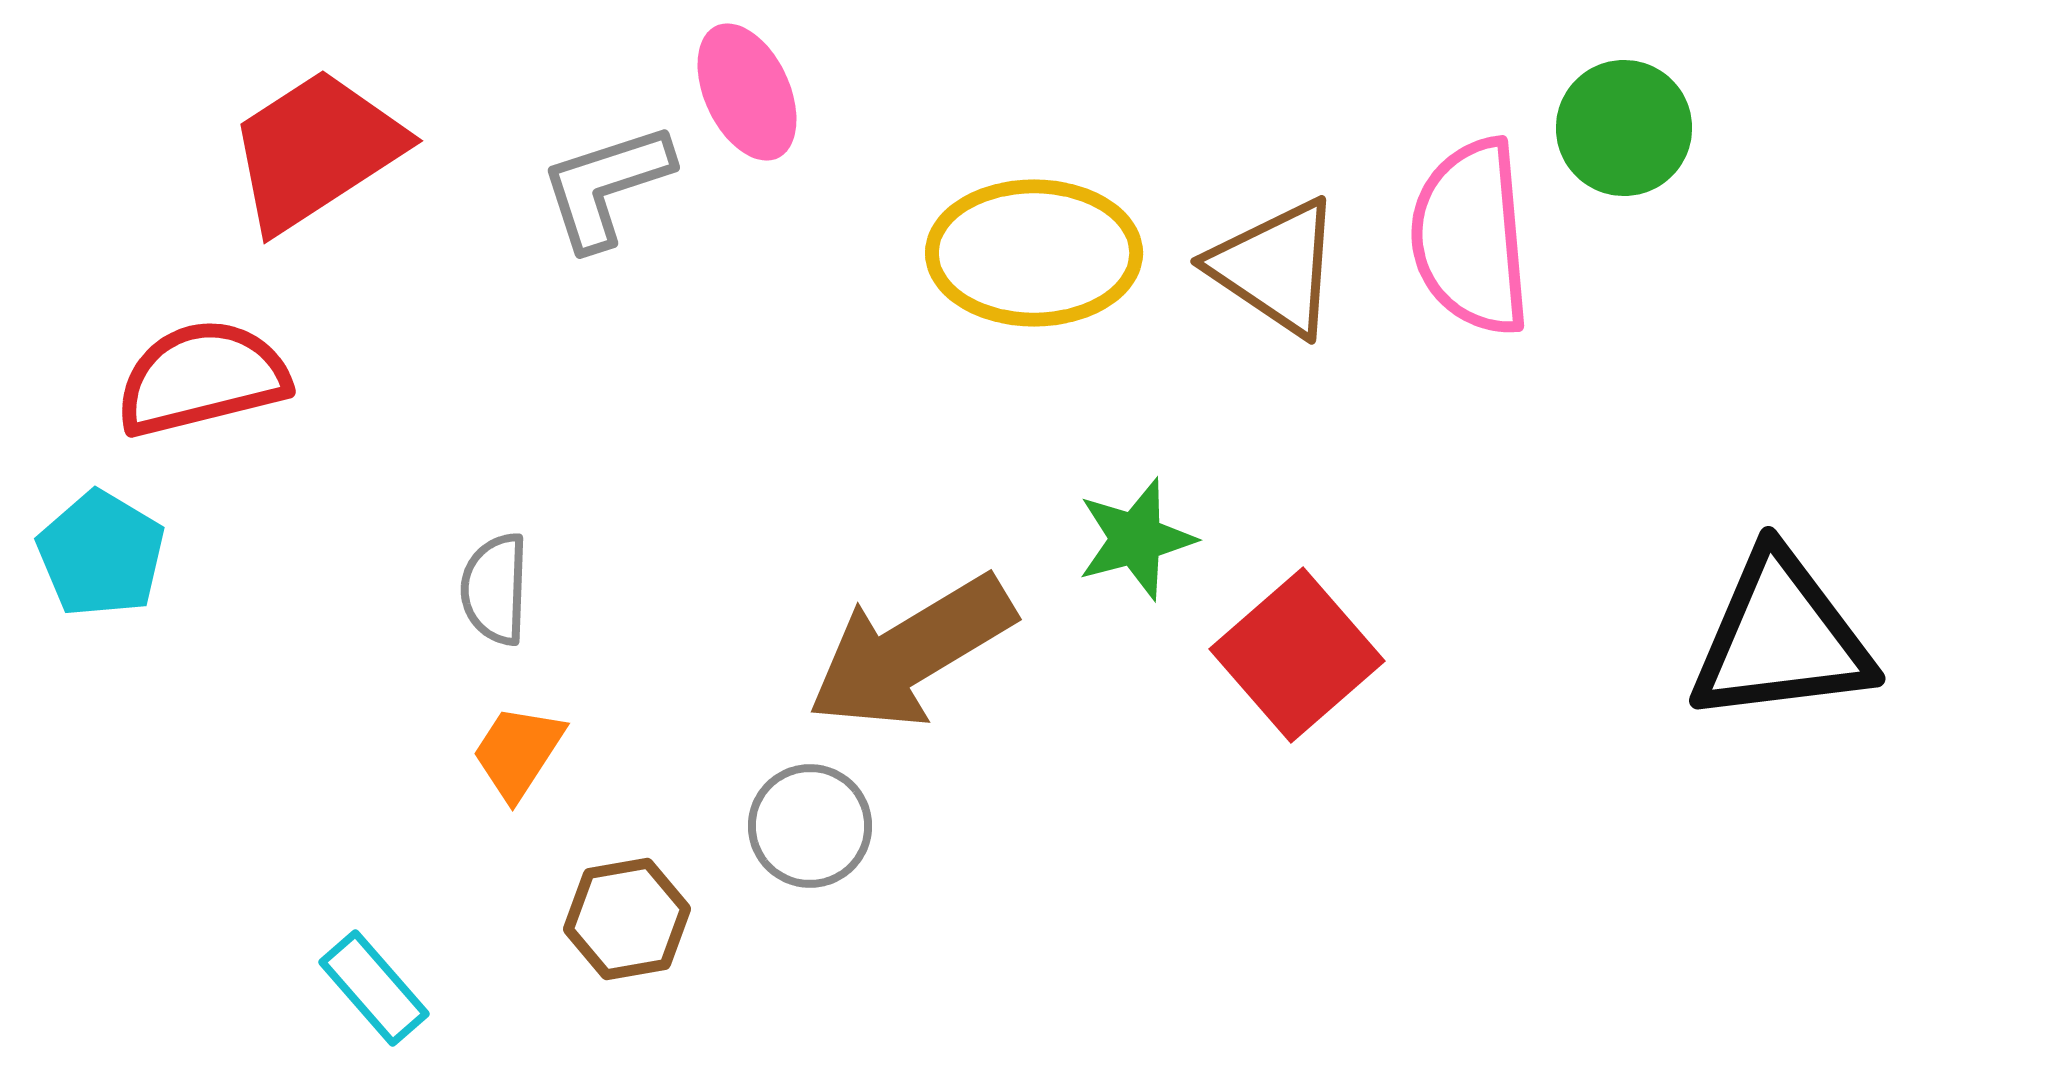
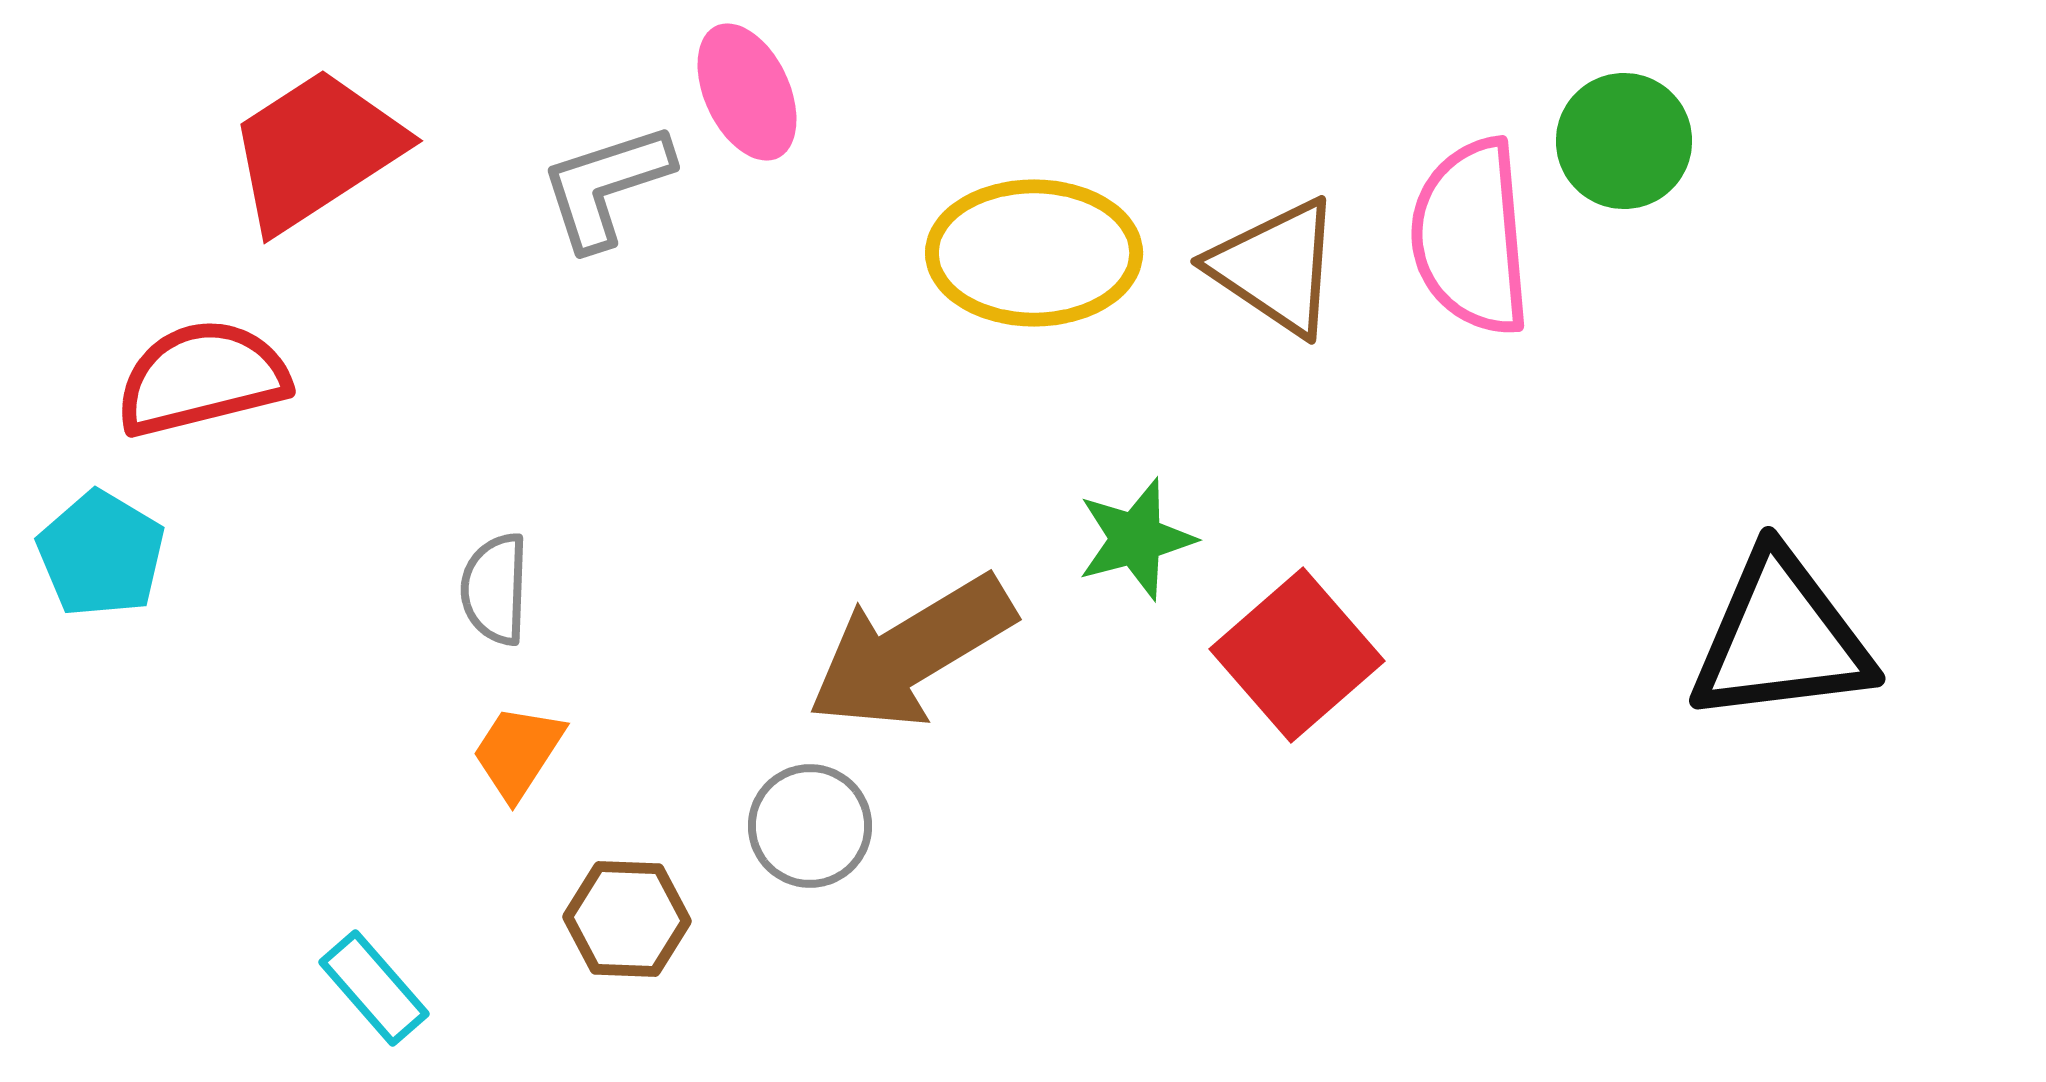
green circle: moved 13 px down
brown hexagon: rotated 12 degrees clockwise
